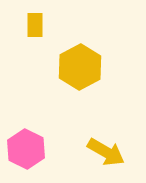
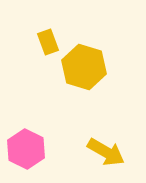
yellow rectangle: moved 13 px right, 17 px down; rotated 20 degrees counterclockwise
yellow hexagon: moved 4 px right; rotated 15 degrees counterclockwise
